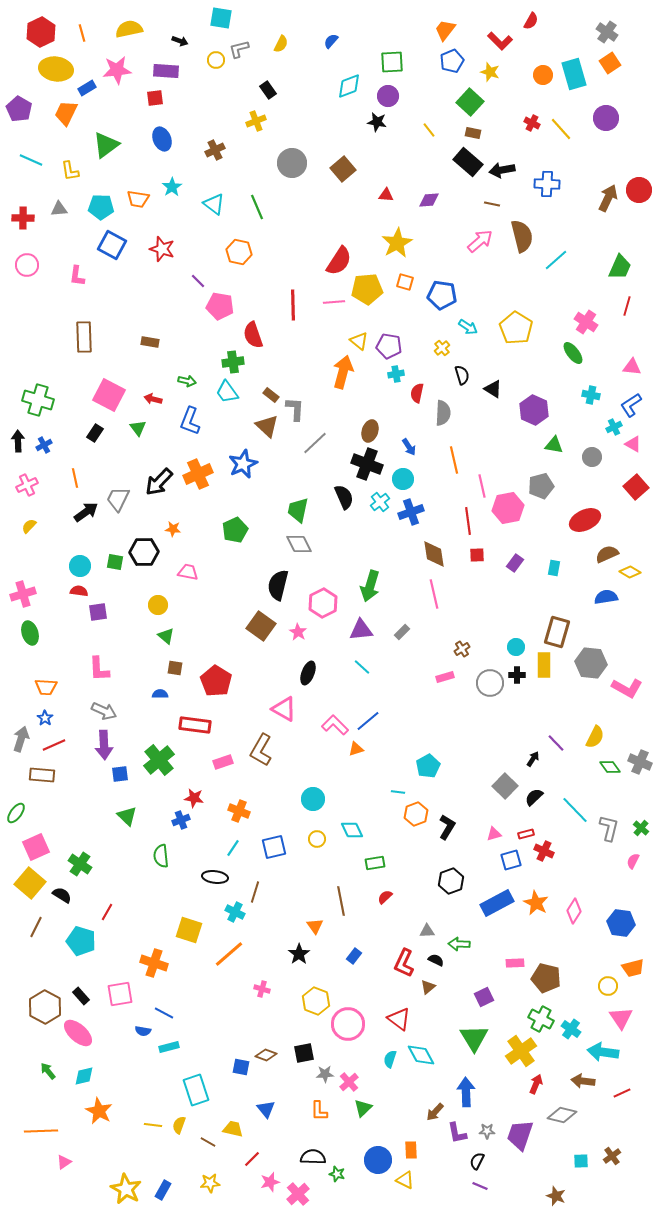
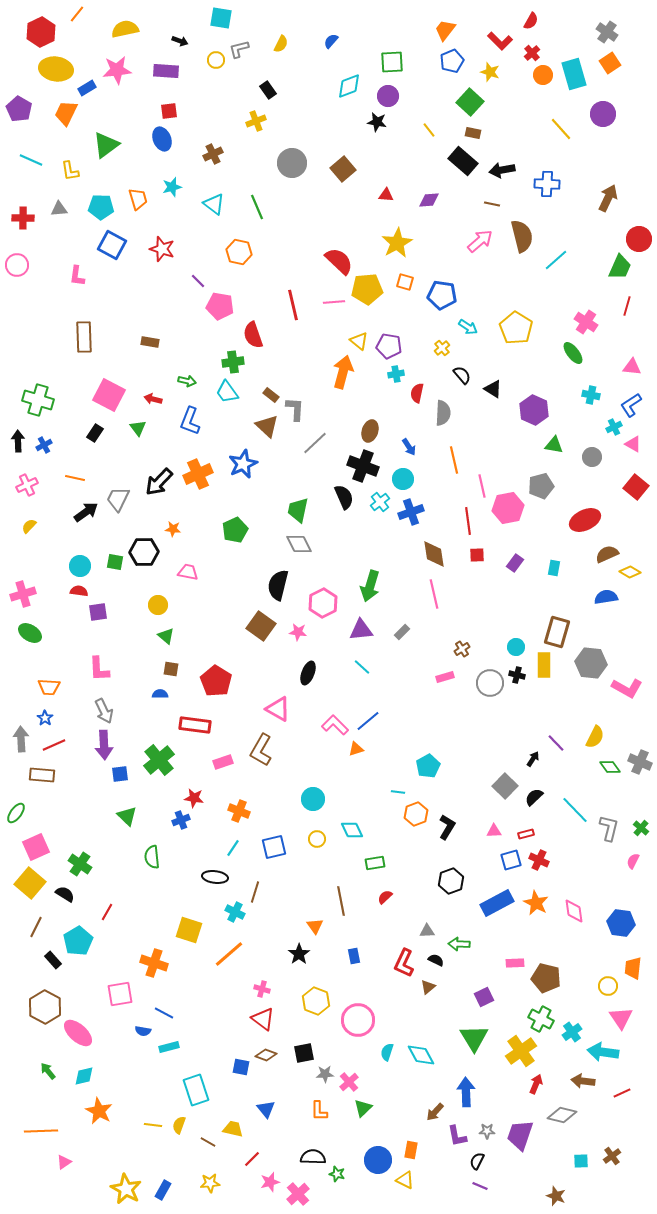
yellow semicircle at (129, 29): moved 4 px left
orange line at (82, 33): moved 5 px left, 19 px up; rotated 54 degrees clockwise
red square at (155, 98): moved 14 px right, 13 px down
purple circle at (606, 118): moved 3 px left, 4 px up
red cross at (532, 123): moved 70 px up; rotated 21 degrees clockwise
brown cross at (215, 150): moved 2 px left, 4 px down
black rectangle at (468, 162): moved 5 px left, 1 px up
cyan star at (172, 187): rotated 18 degrees clockwise
red circle at (639, 190): moved 49 px down
orange trapezoid at (138, 199): rotated 115 degrees counterclockwise
red semicircle at (339, 261): rotated 80 degrees counterclockwise
pink circle at (27, 265): moved 10 px left
red line at (293, 305): rotated 12 degrees counterclockwise
black semicircle at (462, 375): rotated 24 degrees counterclockwise
black cross at (367, 464): moved 4 px left, 2 px down
orange line at (75, 478): rotated 66 degrees counterclockwise
red square at (636, 487): rotated 10 degrees counterclockwise
pink star at (298, 632): rotated 24 degrees counterclockwise
green ellipse at (30, 633): rotated 40 degrees counterclockwise
brown square at (175, 668): moved 4 px left, 1 px down
black cross at (517, 675): rotated 14 degrees clockwise
orange trapezoid at (46, 687): moved 3 px right
pink triangle at (284, 709): moved 6 px left
gray arrow at (104, 711): rotated 40 degrees clockwise
gray arrow at (21, 739): rotated 20 degrees counterclockwise
pink triangle at (494, 834): moved 3 px up; rotated 14 degrees clockwise
red cross at (544, 851): moved 5 px left, 9 px down
green semicircle at (161, 856): moved 9 px left, 1 px down
black semicircle at (62, 895): moved 3 px right, 1 px up
pink diamond at (574, 911): rotated 40 degrees counterclockwise
cyan pentagon at (81, 941): moved 3 px left; rotated 24 degrees clockwise
blue rectangle at (354, 956): rotated 49 degrees counterclockwise
orange trapezoid at (633, 968): rotated 110 degrees clockwise
black rectangle at (81, 996): moved 28 px left, 36 px up
red triangle at (399, 1019): moved 136 px left
pink circle at (348, 1024): moved 10 px right, 4 px up
cyan cross at (571, 1029): moved 1 px right, 3 px down; rotated 18 degrees clockwise
cyan semicircle at (390, 1059): moved 3 px left, 7 px up
purple L-shape at (457, 1133): moved 3 px down
orange rectangle at (411, 1150): rotated 12 degrees clockwise
